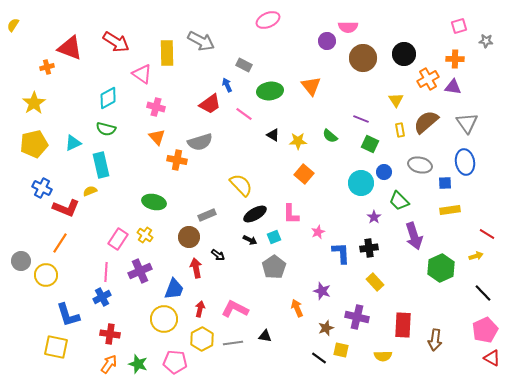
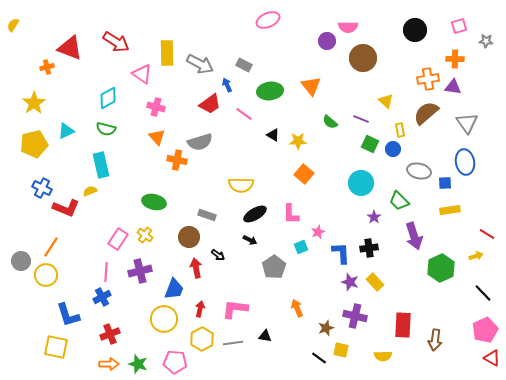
gray arrow at (201, 41): moved 1 px left, 23 px down
black circle at (404, 54): moved 11 px right, 24 px up
orange cross at (428, 79): rotated 20 degrees clockwise
yellow triangle at (396, 100): moved 10 px left, 1 px down; rotated 14 degrees counterclockwise
brown semicircle at (426, 122): moved 9 px up
green semicircle at (330, 136): moved 14 px up
cyan triangle at (73, 143): moved 7 px left, 12 px up
gray ellipse at (420, 165): moved 1 px left, 6 px down
blue circle at (384, 172): moved 9 px right, 23 px up
yellow semicircle at (241, 185): rotated 135 degrees clockwise
gray rectangle at (207, 215): rotated 42 degrees clockwise
cyan square at (274, 237): moved 27 px right, 10 px down
orange line at (60, 243): moved 9 px left, 4 px down
purple cross at (140, 271): rotated 10 degrees clockwise
purple star at (322, 291): moved 28 px right, 9 px up
pink L-shape at (235, 309): rotated 20 degrees counterclockwise
purple cross at (357, 317): moved 2 px left, 1 px up
red cross at (110, 334): rotated 30 degrees counterclockwise
orange arrow at (109, 364): rotated 54 degrees clockwise
